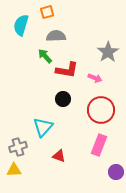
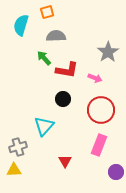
green arrow: moved 1 px left, 2 px down
cyan triangle: moved 1 px right, 1 px up
red triangle: moved 6 px right, 5 px down; rotated 40 degrees clockwise
